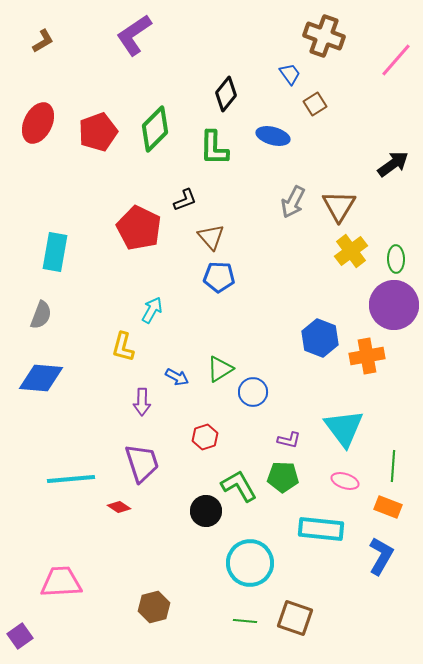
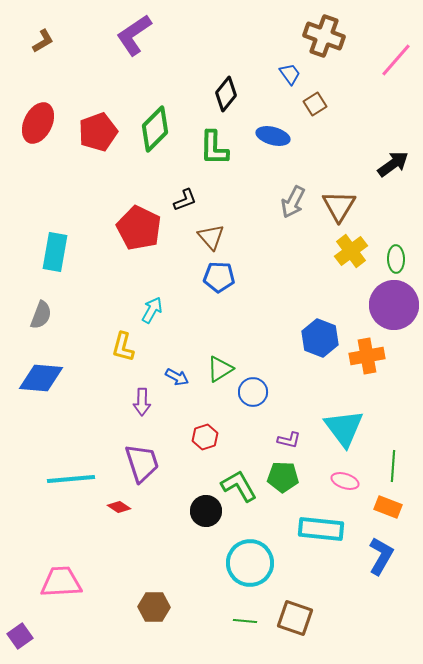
brown hexagon at (154, 607): rotated 16 degrees clockwise
